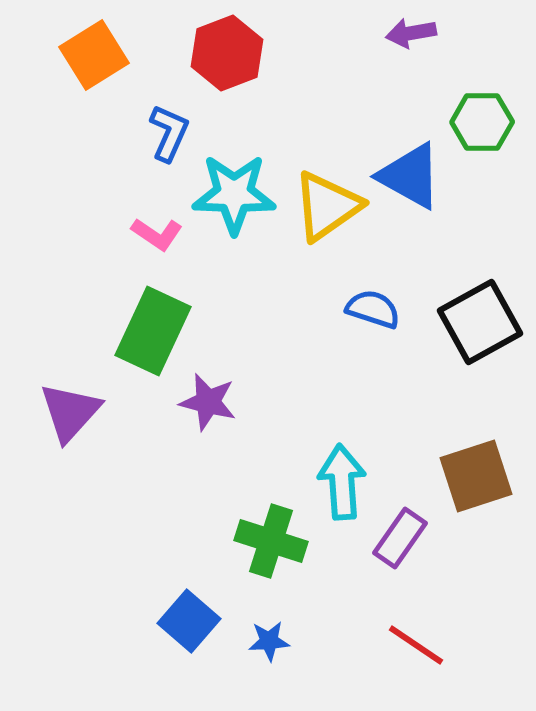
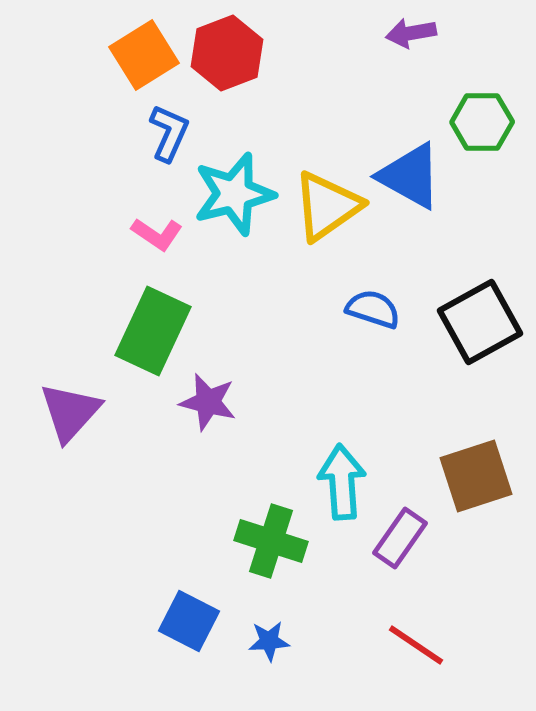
orange square: moved 50 px right
cyan star: rotated 16 degrees counterclockwise
blue square: rotated 14 degrees counterclockwise
